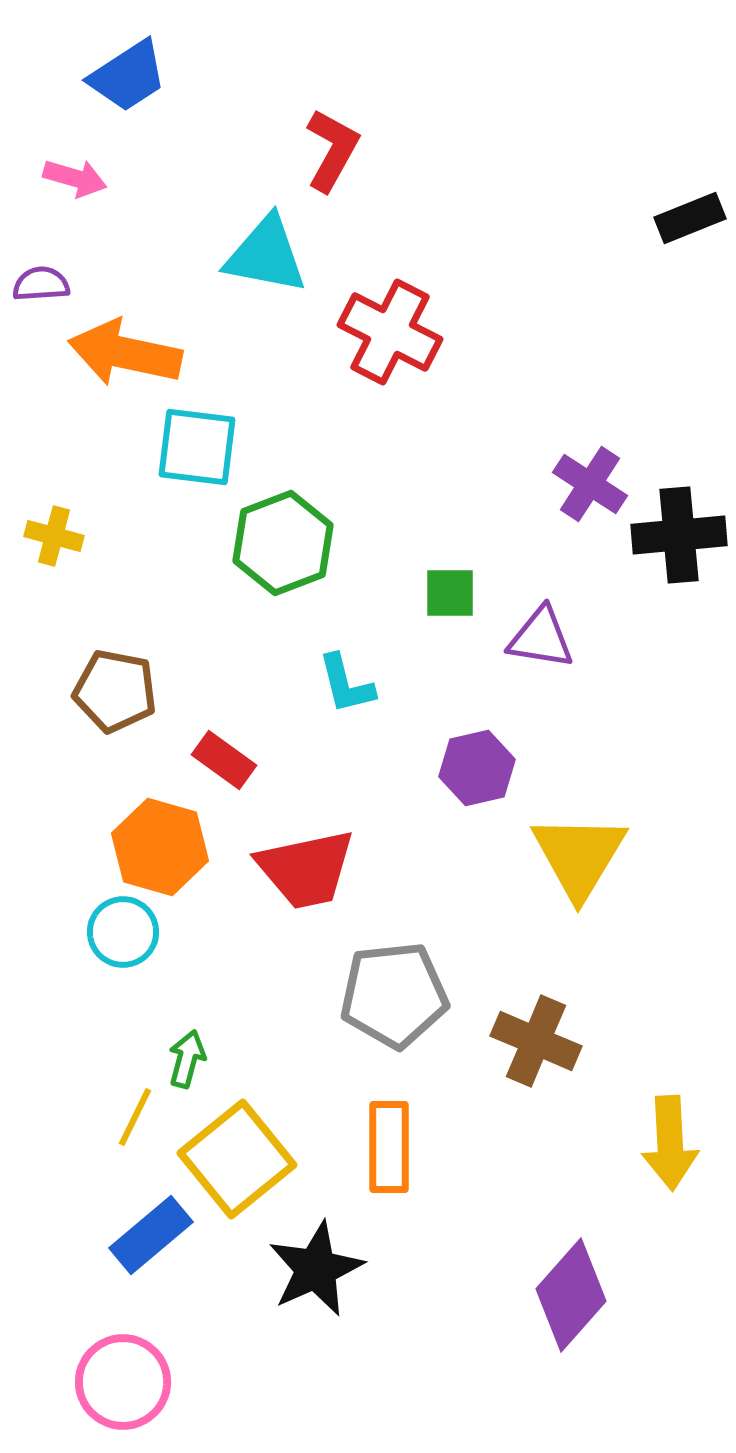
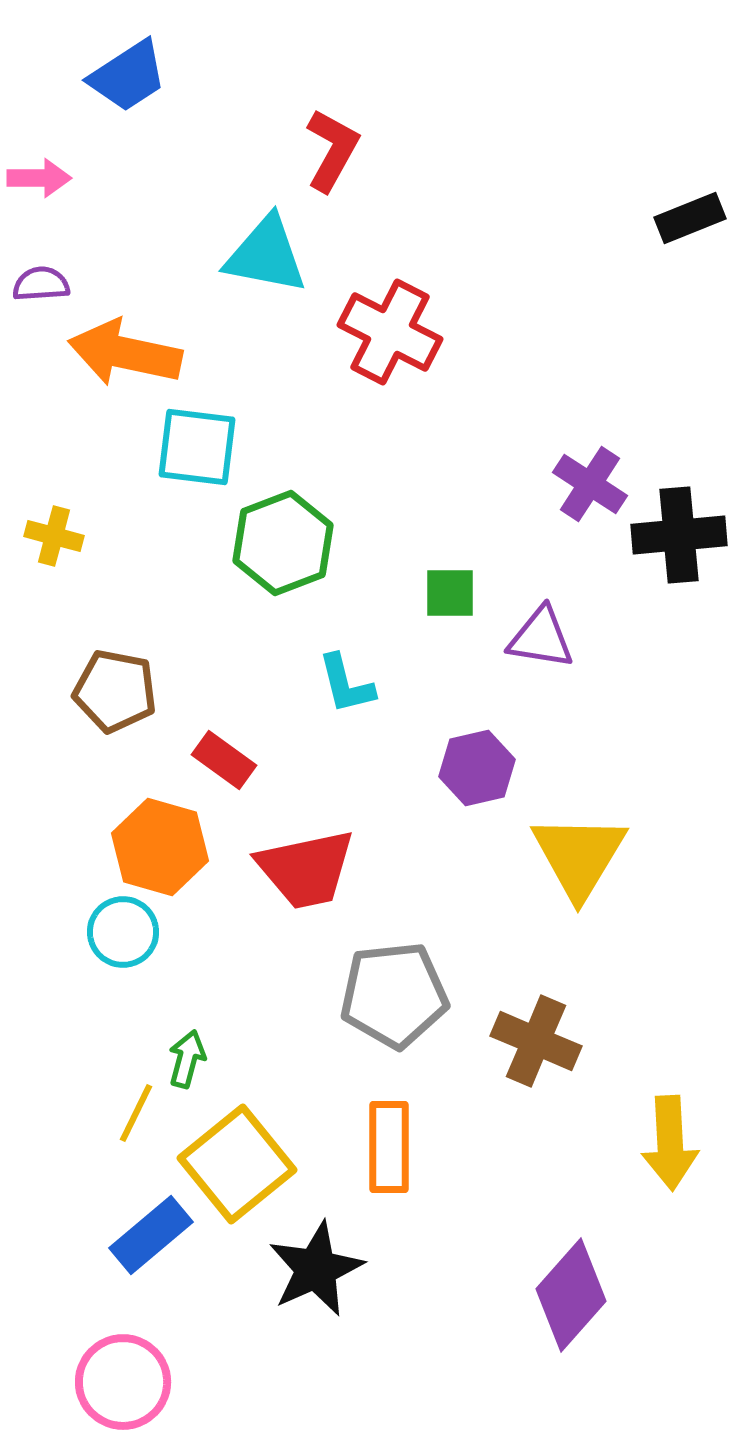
pink arrow: moved 36 px left; rotated 16 degrees counterclockwise
yellow line: moved 1 px right, 4 px up
yellow square: moved 5 px down
